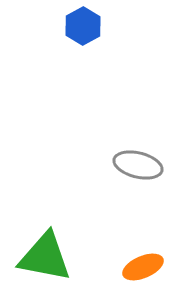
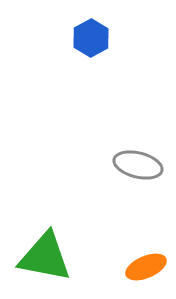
blue hexagon: moved 8 px right, 12 px down
orange ellipse: moved 3 px right
